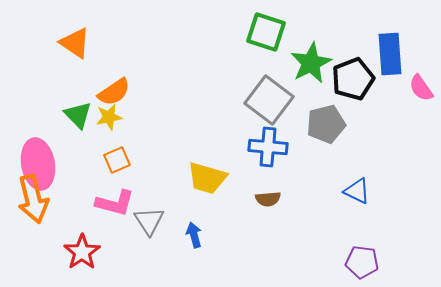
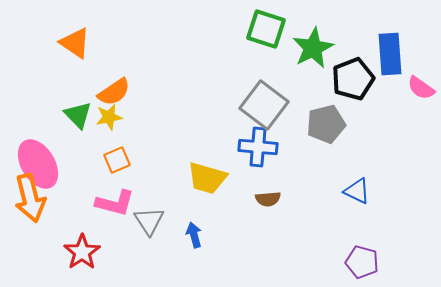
green square: moved 3 px up
green star: moved 2 px right, 15 px up
pink semicircle: rotated 20 degrees counterclockwise
gray square: moved 5 px left, 5 px down
blue cross: moved 10 px left
pink ellipse: rotated 21 degrees counterclockwise
orange arrow: moved 3 px left, 1 px up
purple pentagon: rotated 8 degrees clockwise
